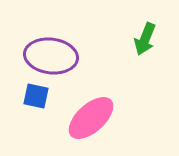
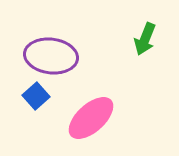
blue square: rotated 36 degrees clockwise
